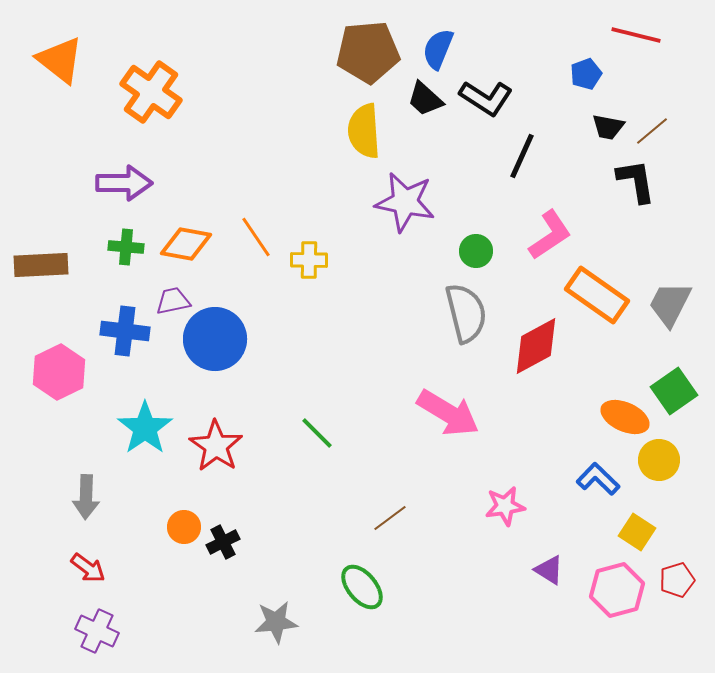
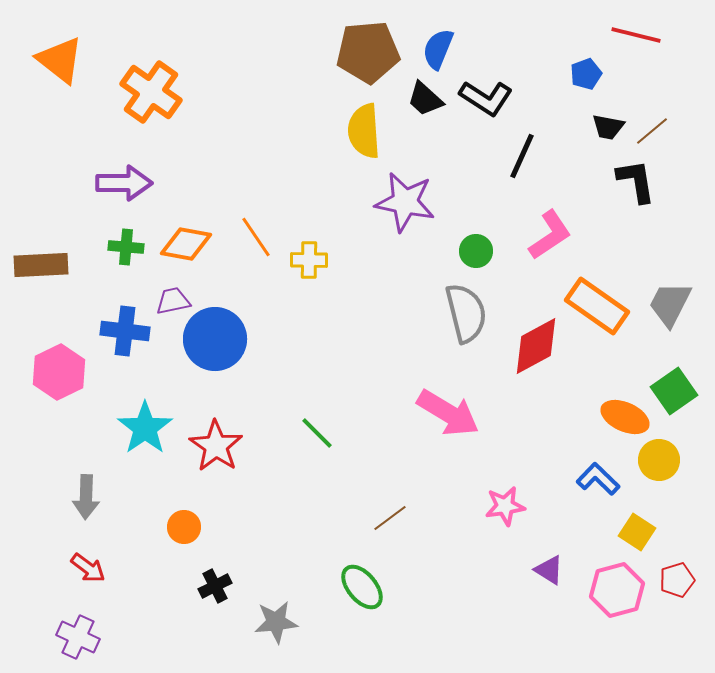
orange rectangle at (597, 295): moved 11 px down
black cross at (223, 542): moved 8 px left, 44 px down
purple cross at (97, 631): moved 19 px left, 6 px down
